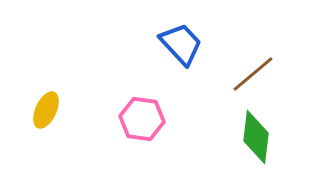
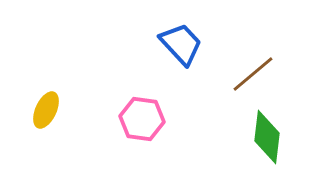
green diamond: moved 11 px right
